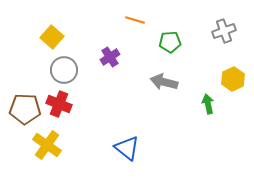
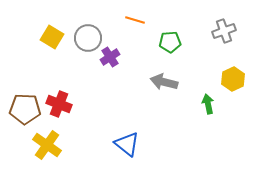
yellow square: rotated 10 degrees counterclockwise
gray circle: moved 24 px right, 32 px up
blue triangle: moved 4 px up
